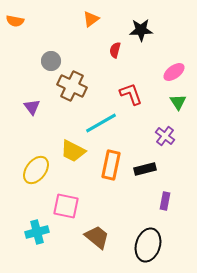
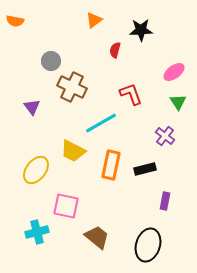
orange triangle: moved 3 px right, 1 px down
brown cross: moved 1 px down
